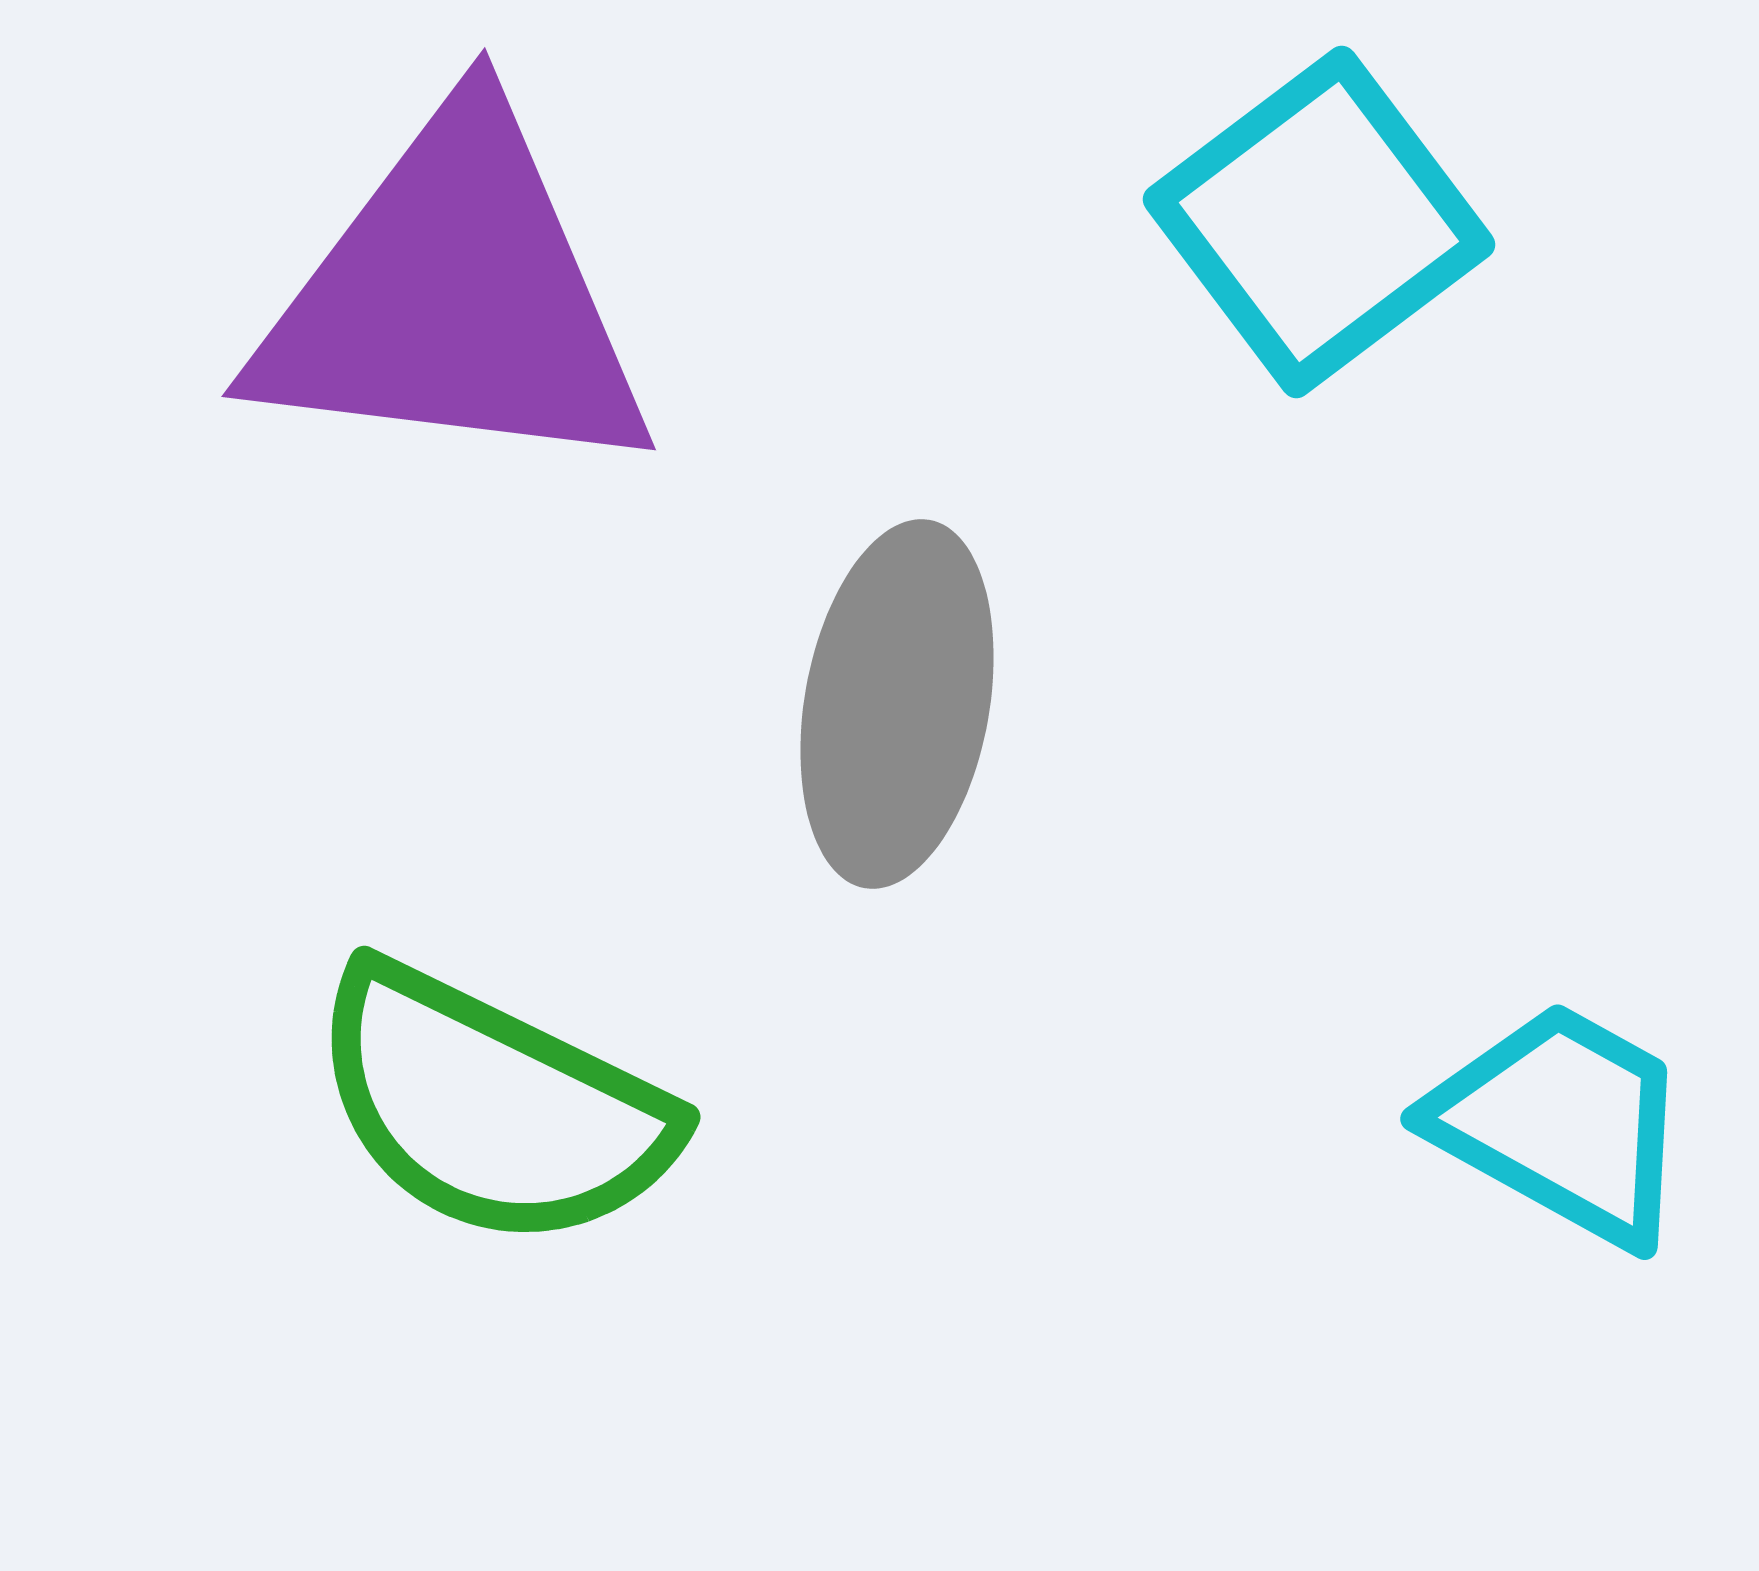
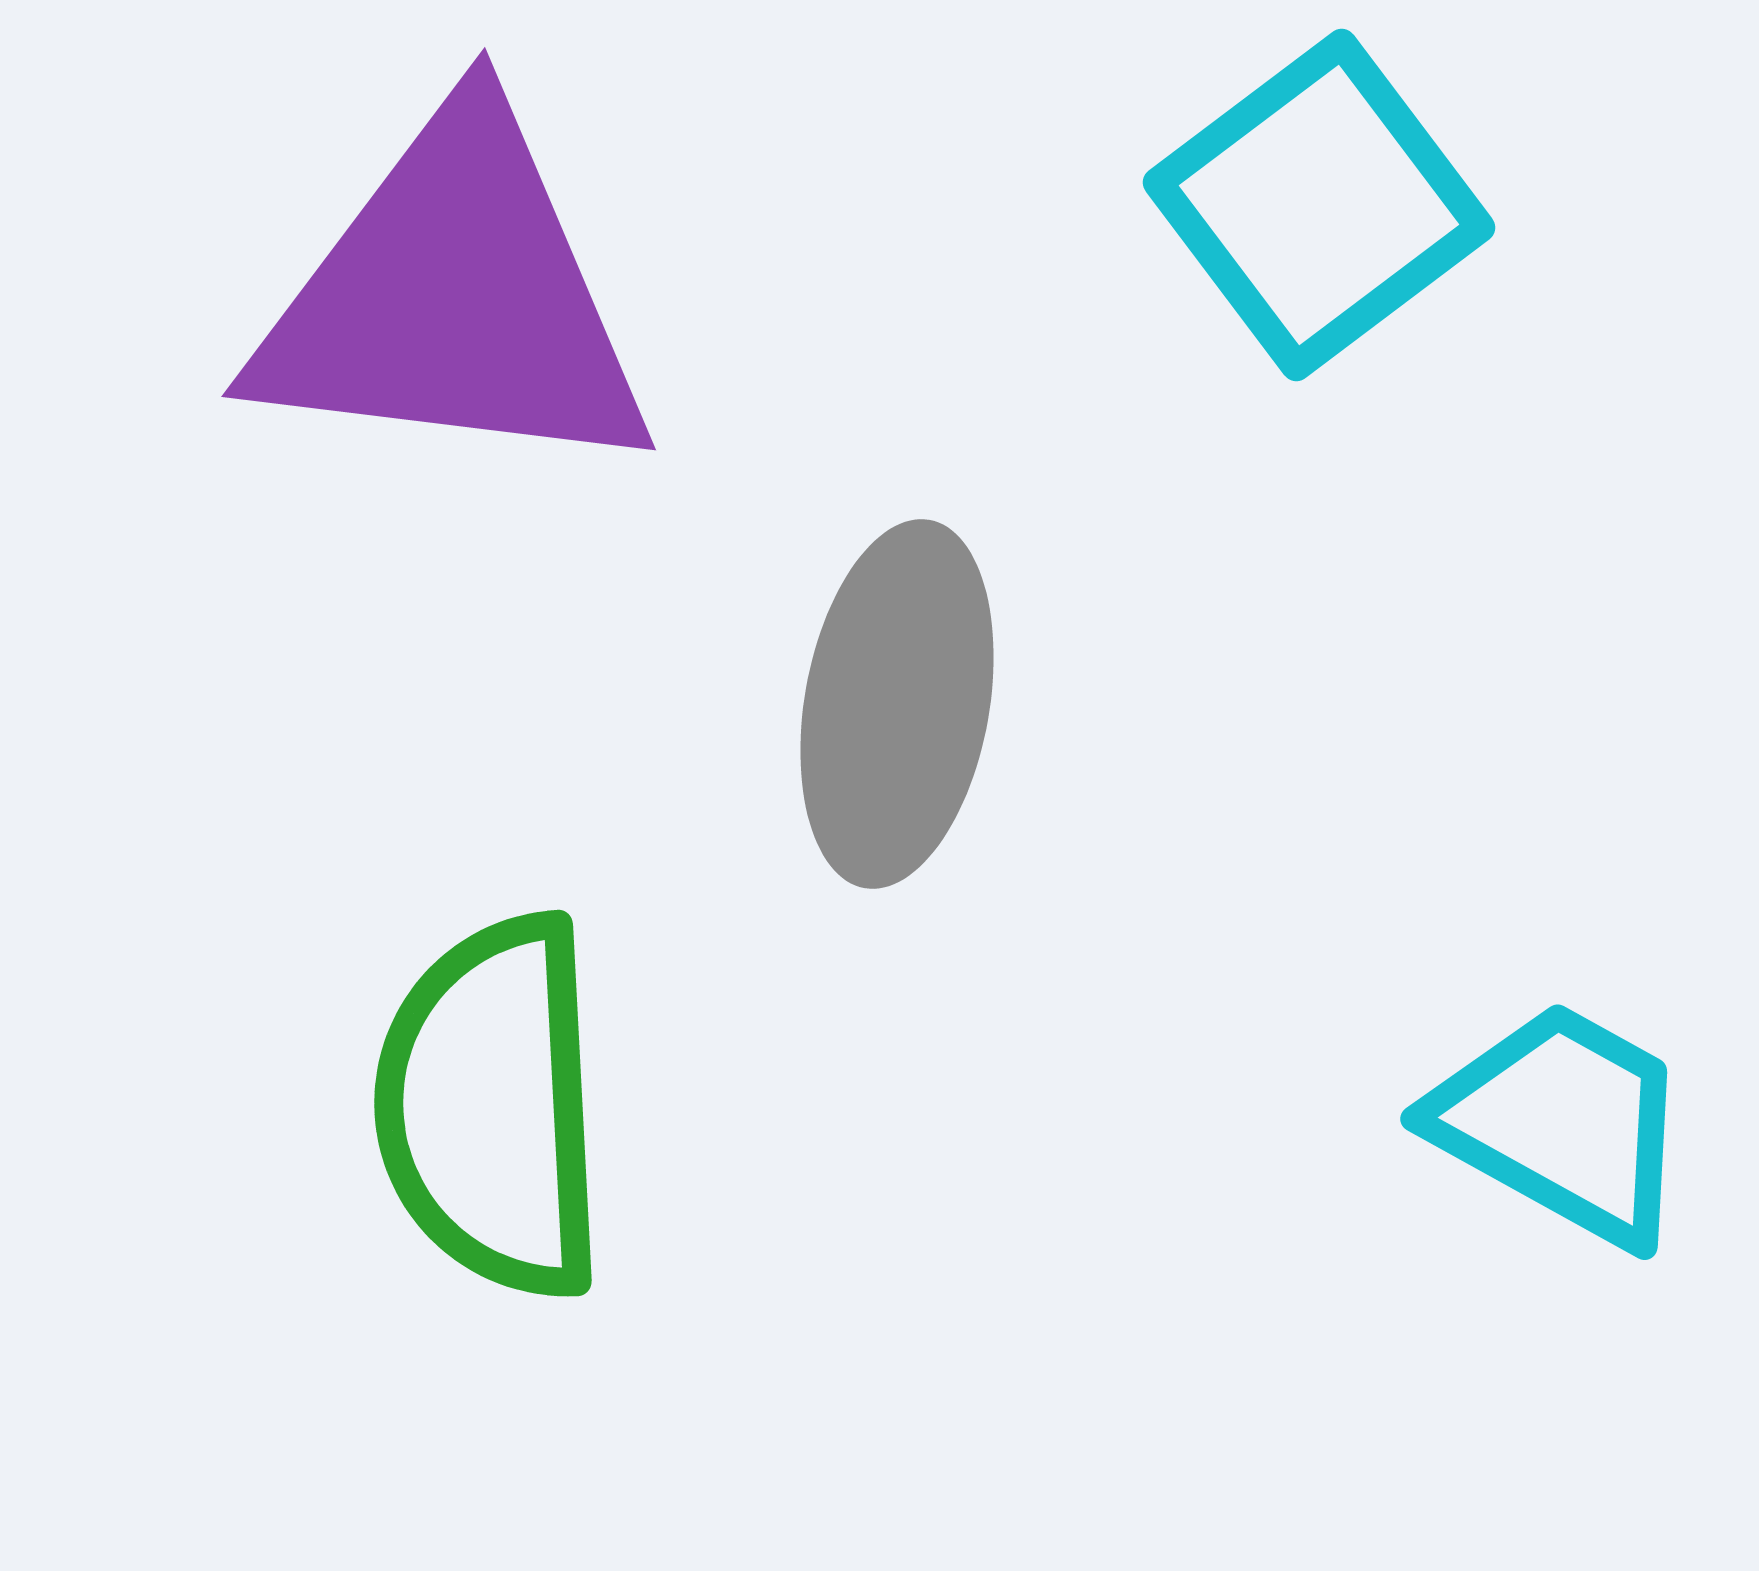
cyan square: moved 17 px up
green semicircle: rotated 61 degrees clockwise
